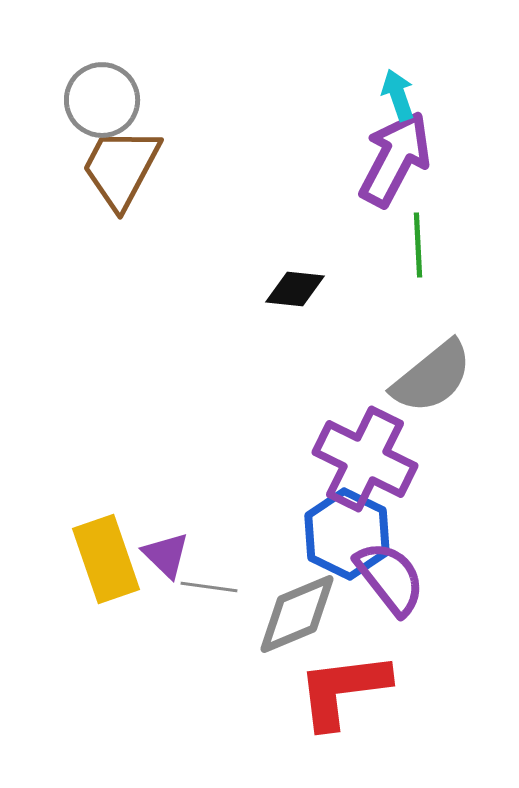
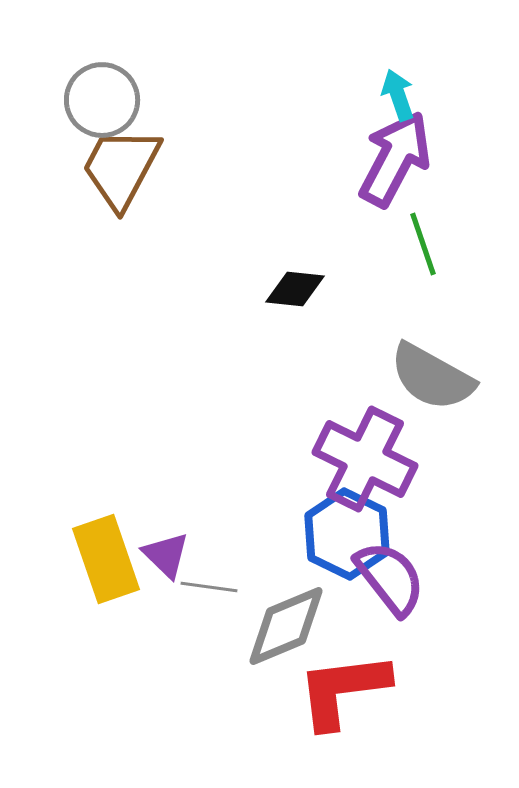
green line: moved 5 px right, 1 px up; rotated 16 degrees counterclockwise
gray semicircle: rotated 68 degrees clockwise
gray diamond: moved 11 px left, 12 px down
